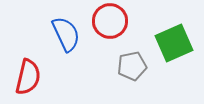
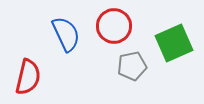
red circle: moved 4 px right, 5 px down
